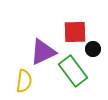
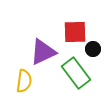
green rectangle: moved 3 px right, 2 px down
